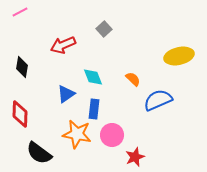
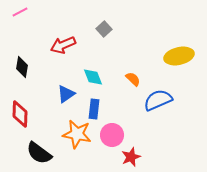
red star: moved 4 px left
